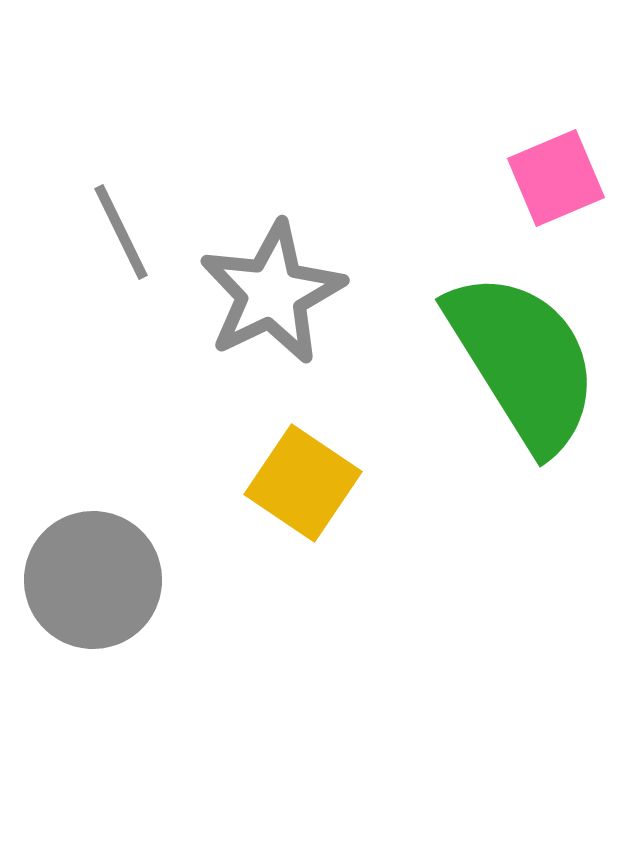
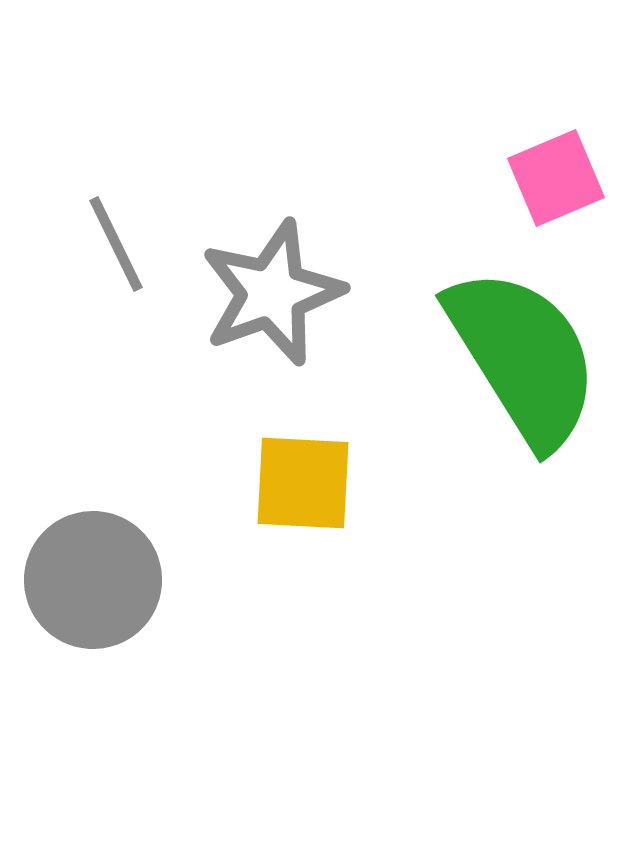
gray line: moved 5 px left, 12 px down
gray star: rotated 6 degrees clockwise
green semicircle: moved 4 px up
yellow square: rotated 31 degrees counterclockwise
